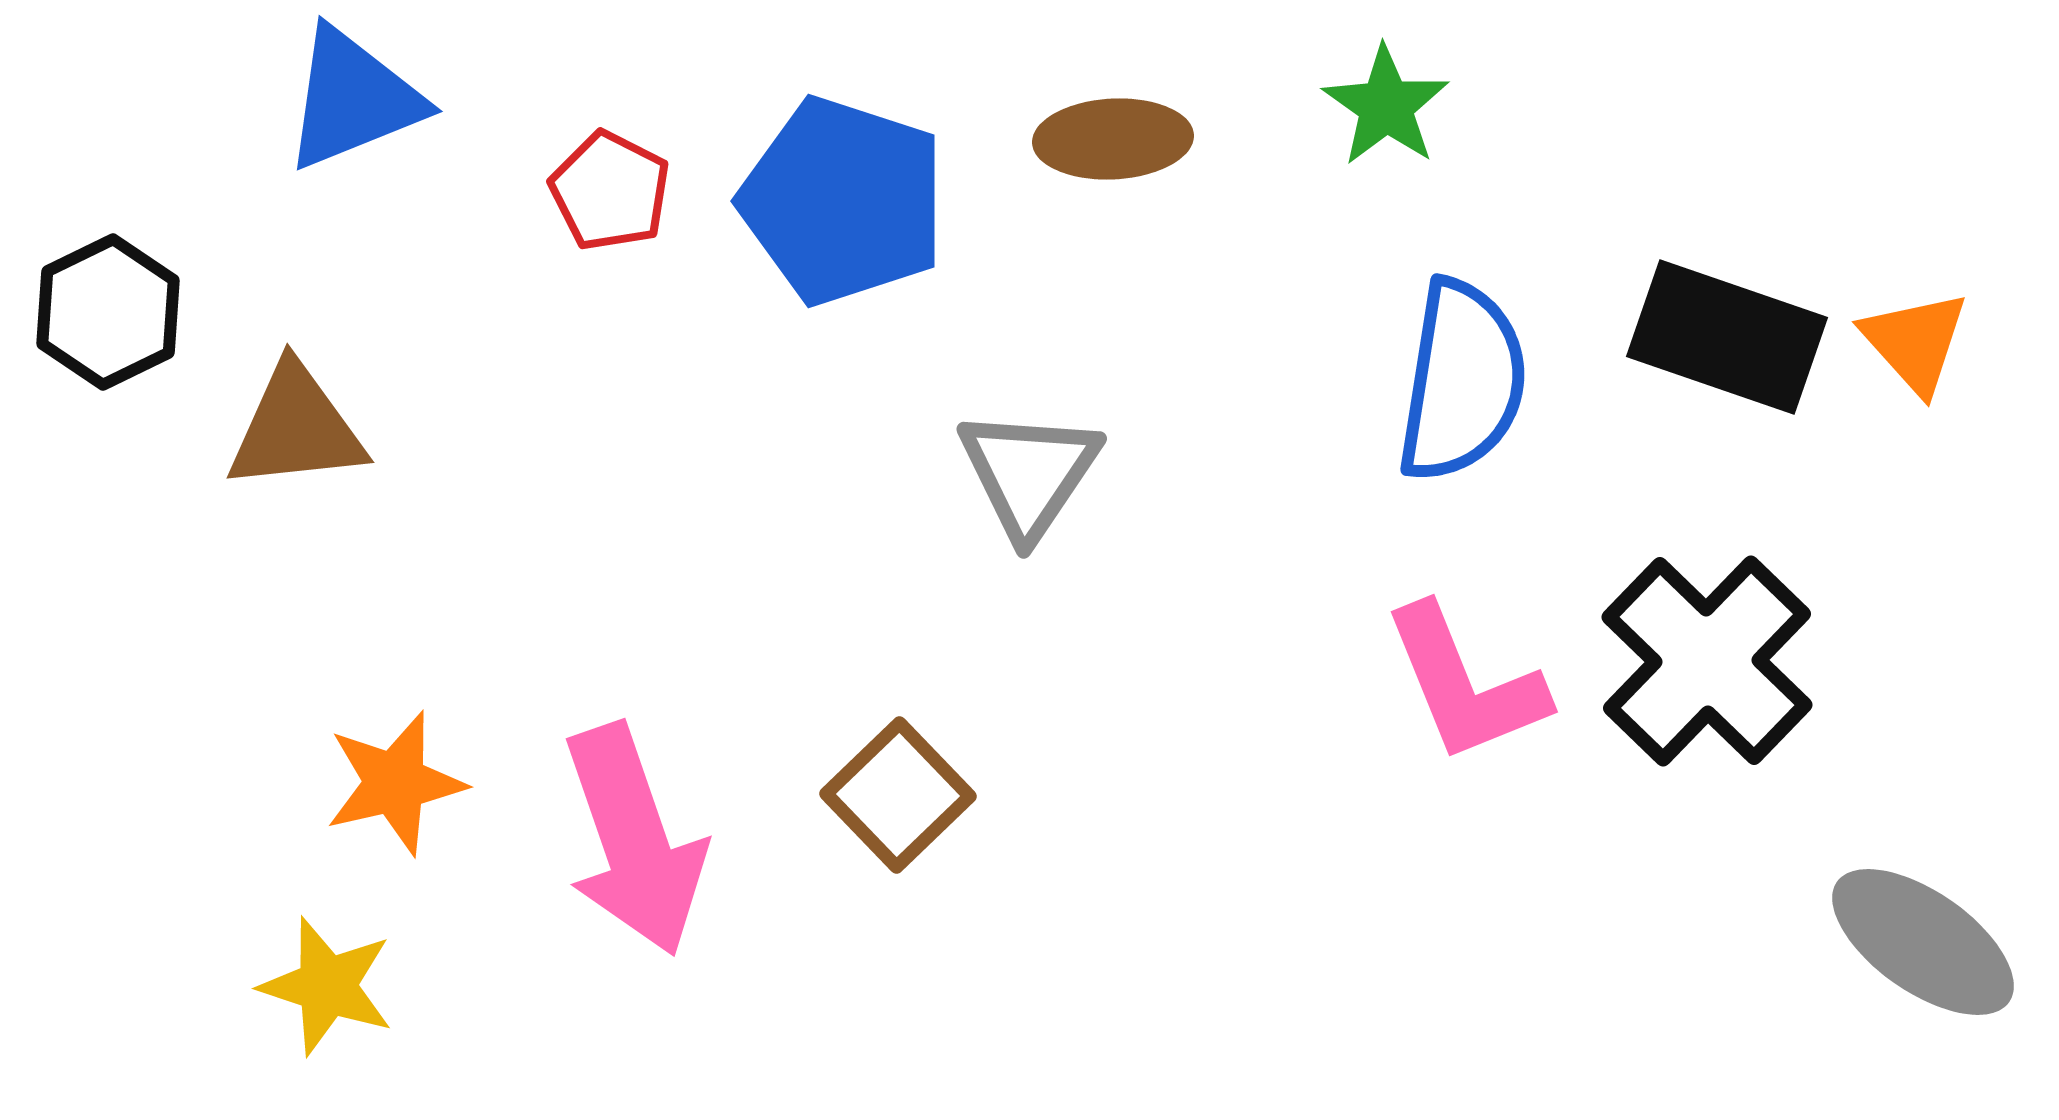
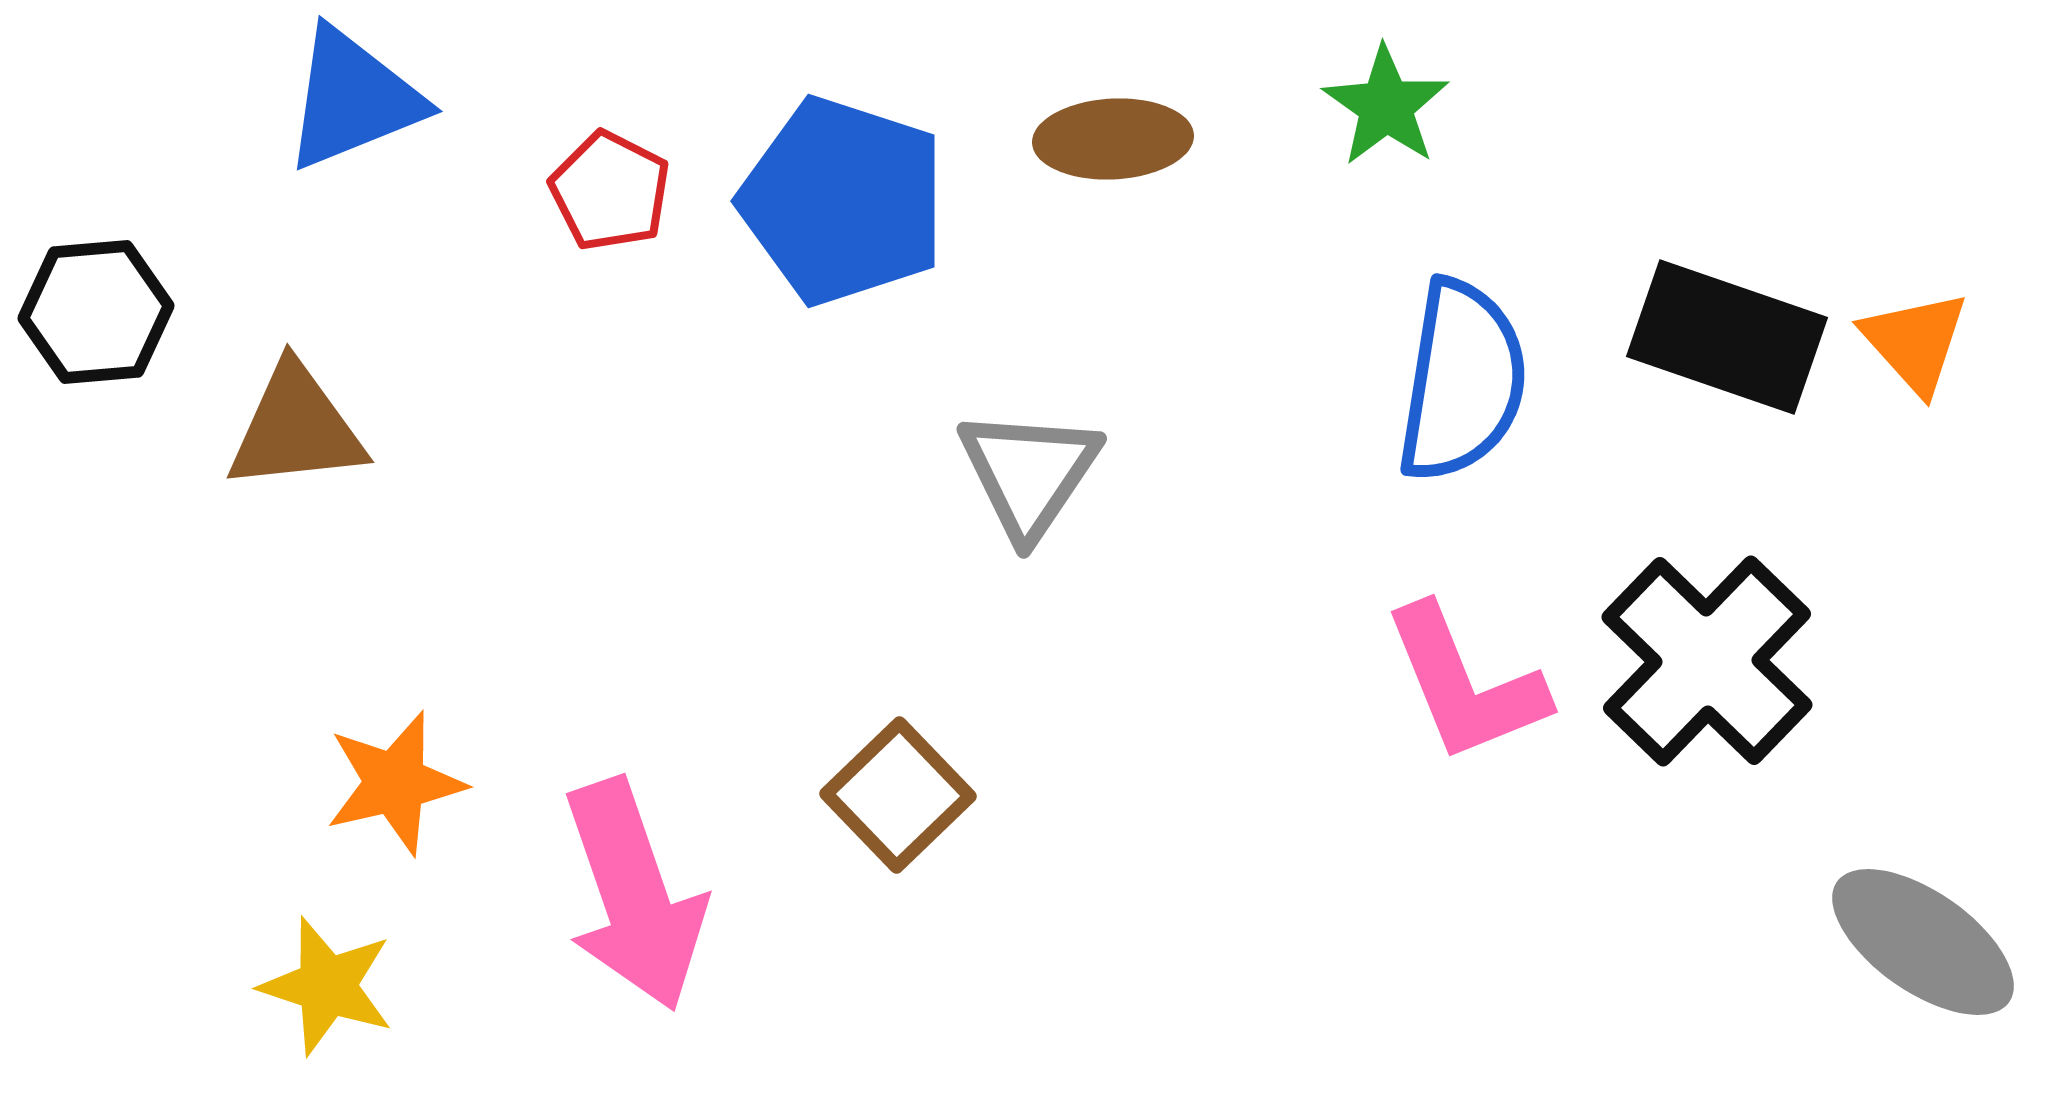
black hexagon: moved 12 px left; rotated 21 degrees clockwise
pink arrow: moved 55 px down
